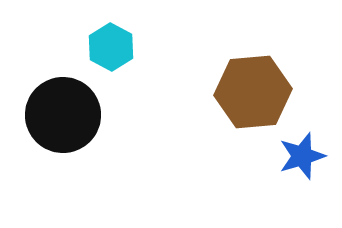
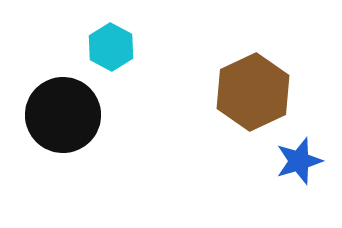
brown hexagon: rotated 20 degrees counterclockwise
blue star: moved 3 px left, 5 px down
